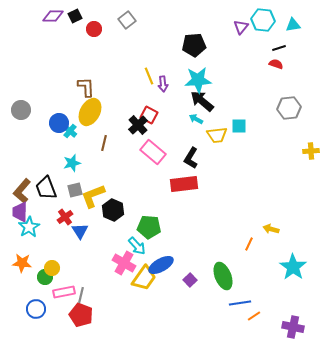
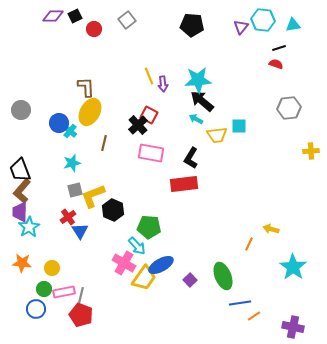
black pentagon at (194, 45): moved 2 px left, 20 px up; rotated 10 degrees clockwise
pink rectangle at (153, 152): moved 2 px left, 1 px down; rotated 30 degrees counterclockwise
black trapezoid at (46, 188): moved 26 px left, 18 px up
red cross at (65, 217): moved 3 px right
green circle at (45, 277): moved 1 px left, 12 px down
